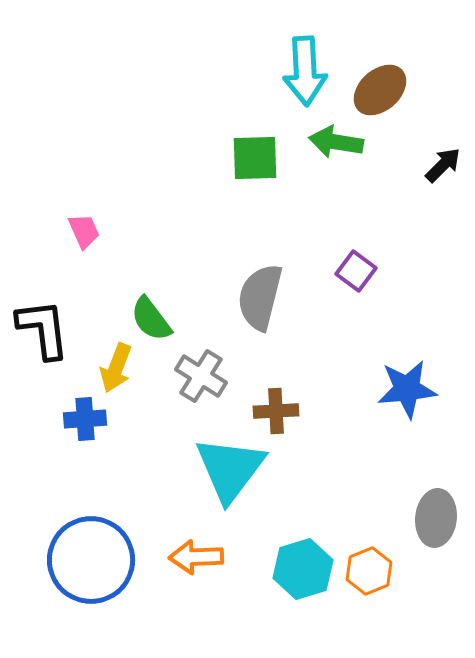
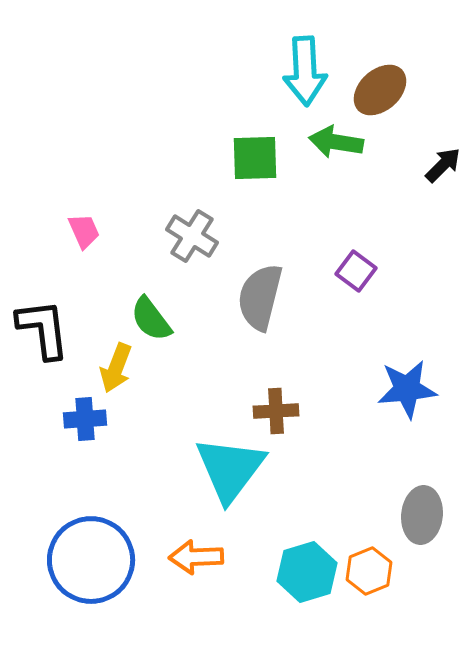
gray cross: moved 9 px left, 140 px up
gray ellipse: moved 14 px left, 3 px up
cyan hexagon: moved 4 px right, 3 px down
